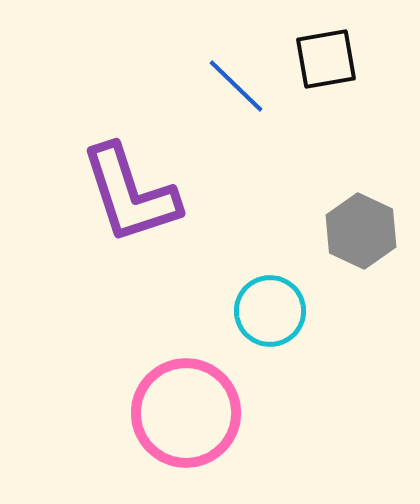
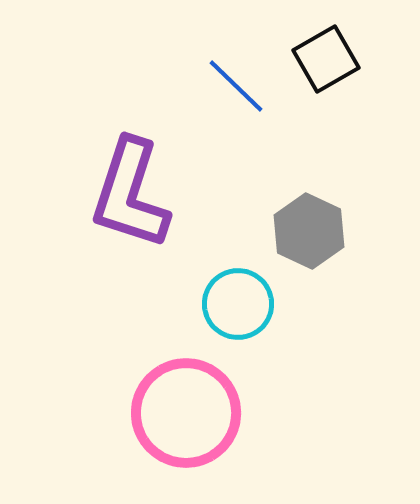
black square: rotated 20 degrees counterclockwise
purple L-shape: rotated 36 degrees clockwise
gray hexagon: moved 52 px left
cyan circle: moved 32 px left, 7 px up
